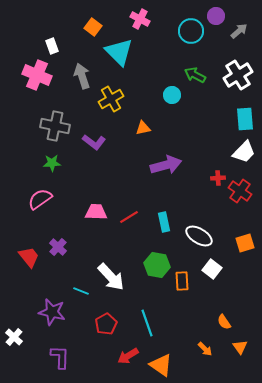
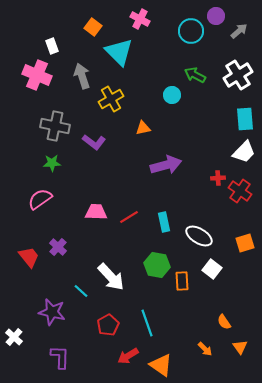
cyan line at (81, 291): rotated 21 degrees clockwise
red pentagon at (106, 324): moved 2 px right, 1 px down
